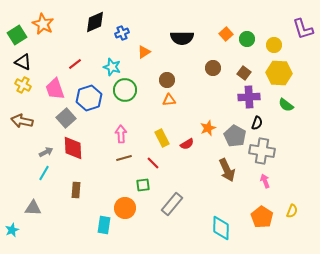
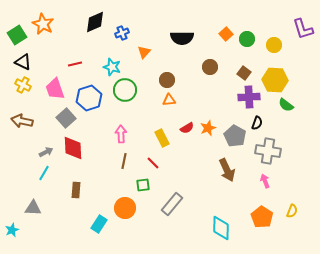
orange triangle at (144, 52): rotated 16 degrees counterclockwise
red line at (75, 64): rotated 24 degrees clockwise
brown circle at (213, 68): moved 3 px left, 1 px up
yellow hexagon at (279, 73): moved 4 px left, 7 px down
red semicircle at (187, 144): moved 16 px up
gray cross at (262, 151): moved 6 px right
brown line at (124, 158): moved 3 px down; rotated 63 degrees counterclockwise
cyan rectangle at (104, 225): moved 5 px left, 1 px up; rotated 24 degrees clockwise
